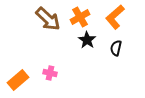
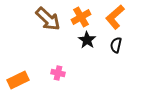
orange cross: moved 1 px right
black semicircle: moved 3 px up
pink cross: moved 8 px right
orange rectangle: rotated 15 degrees clockwise
